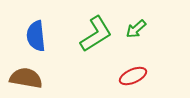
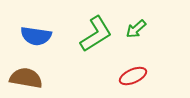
blue semicircle: rotated 76 degrees counterclockwise
